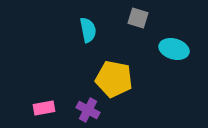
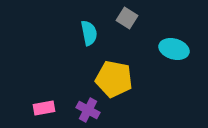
gray square: moved 11 px left; rotated 15 degrees clockwise
cyan semicircle: moved 1 px right, 3 px down
